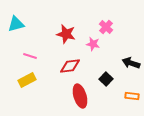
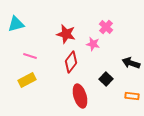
red diamond: moved 1 px right, 4 px up; rotated 45 degrees counterclockwise
